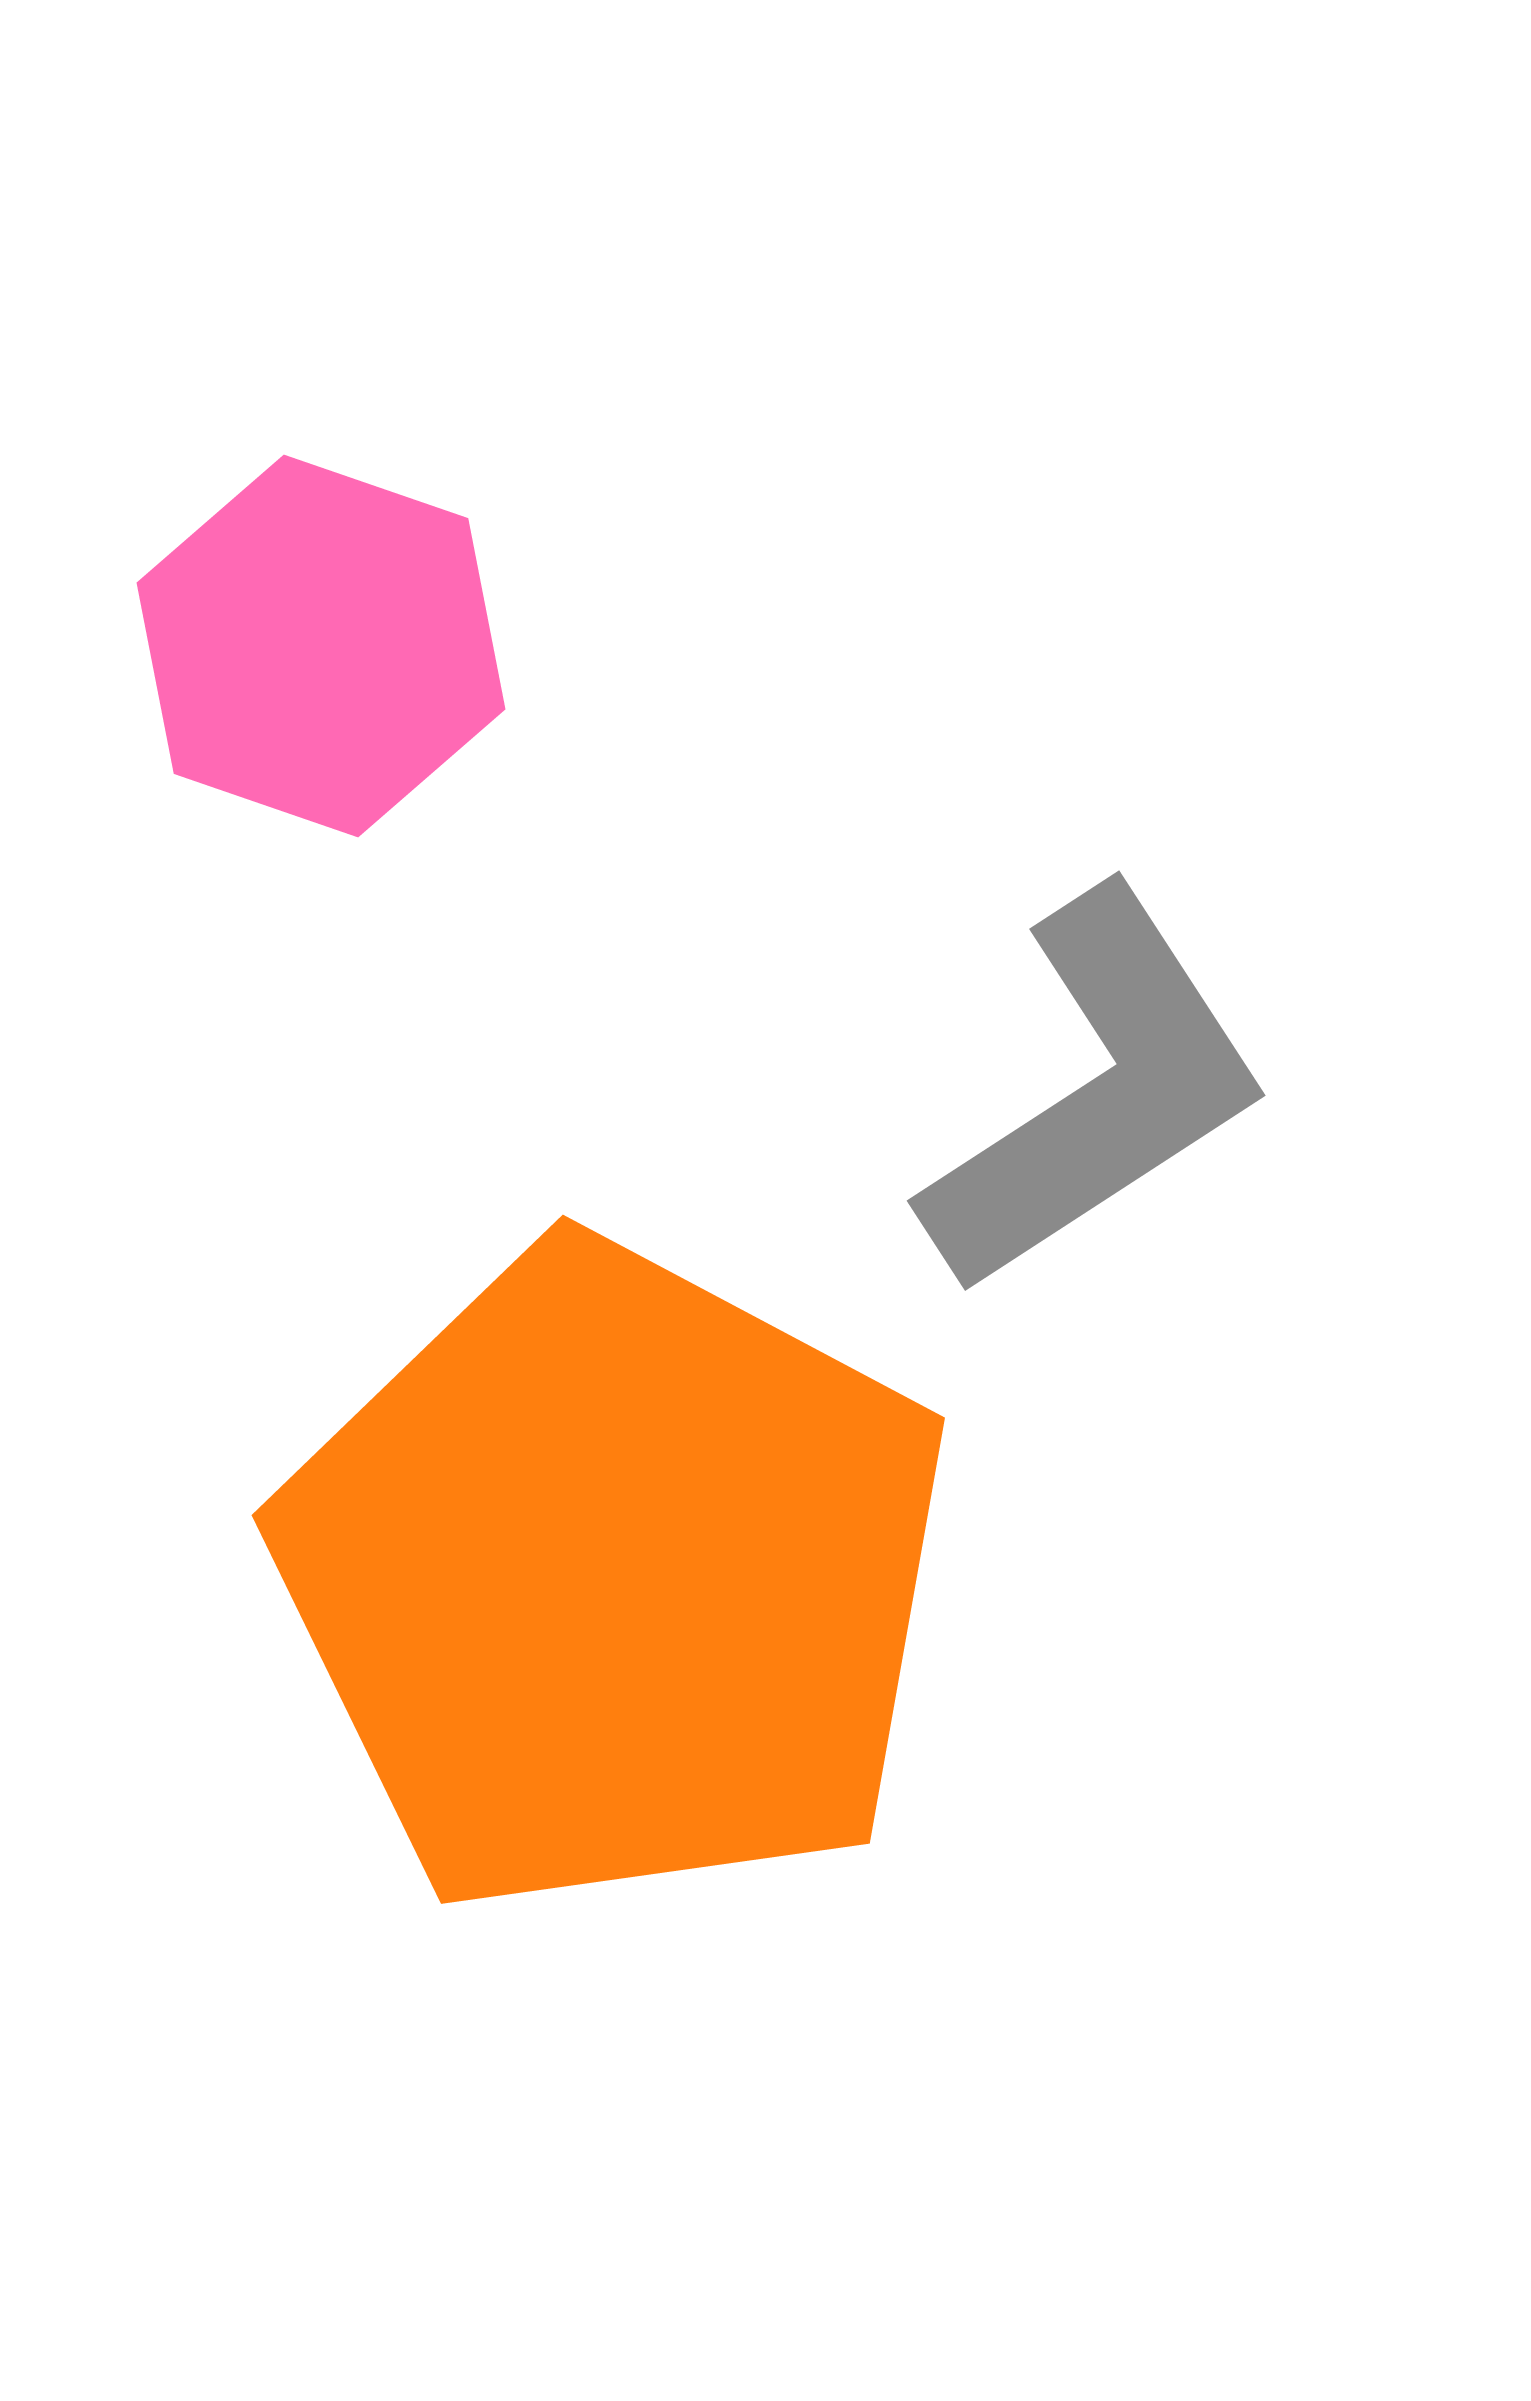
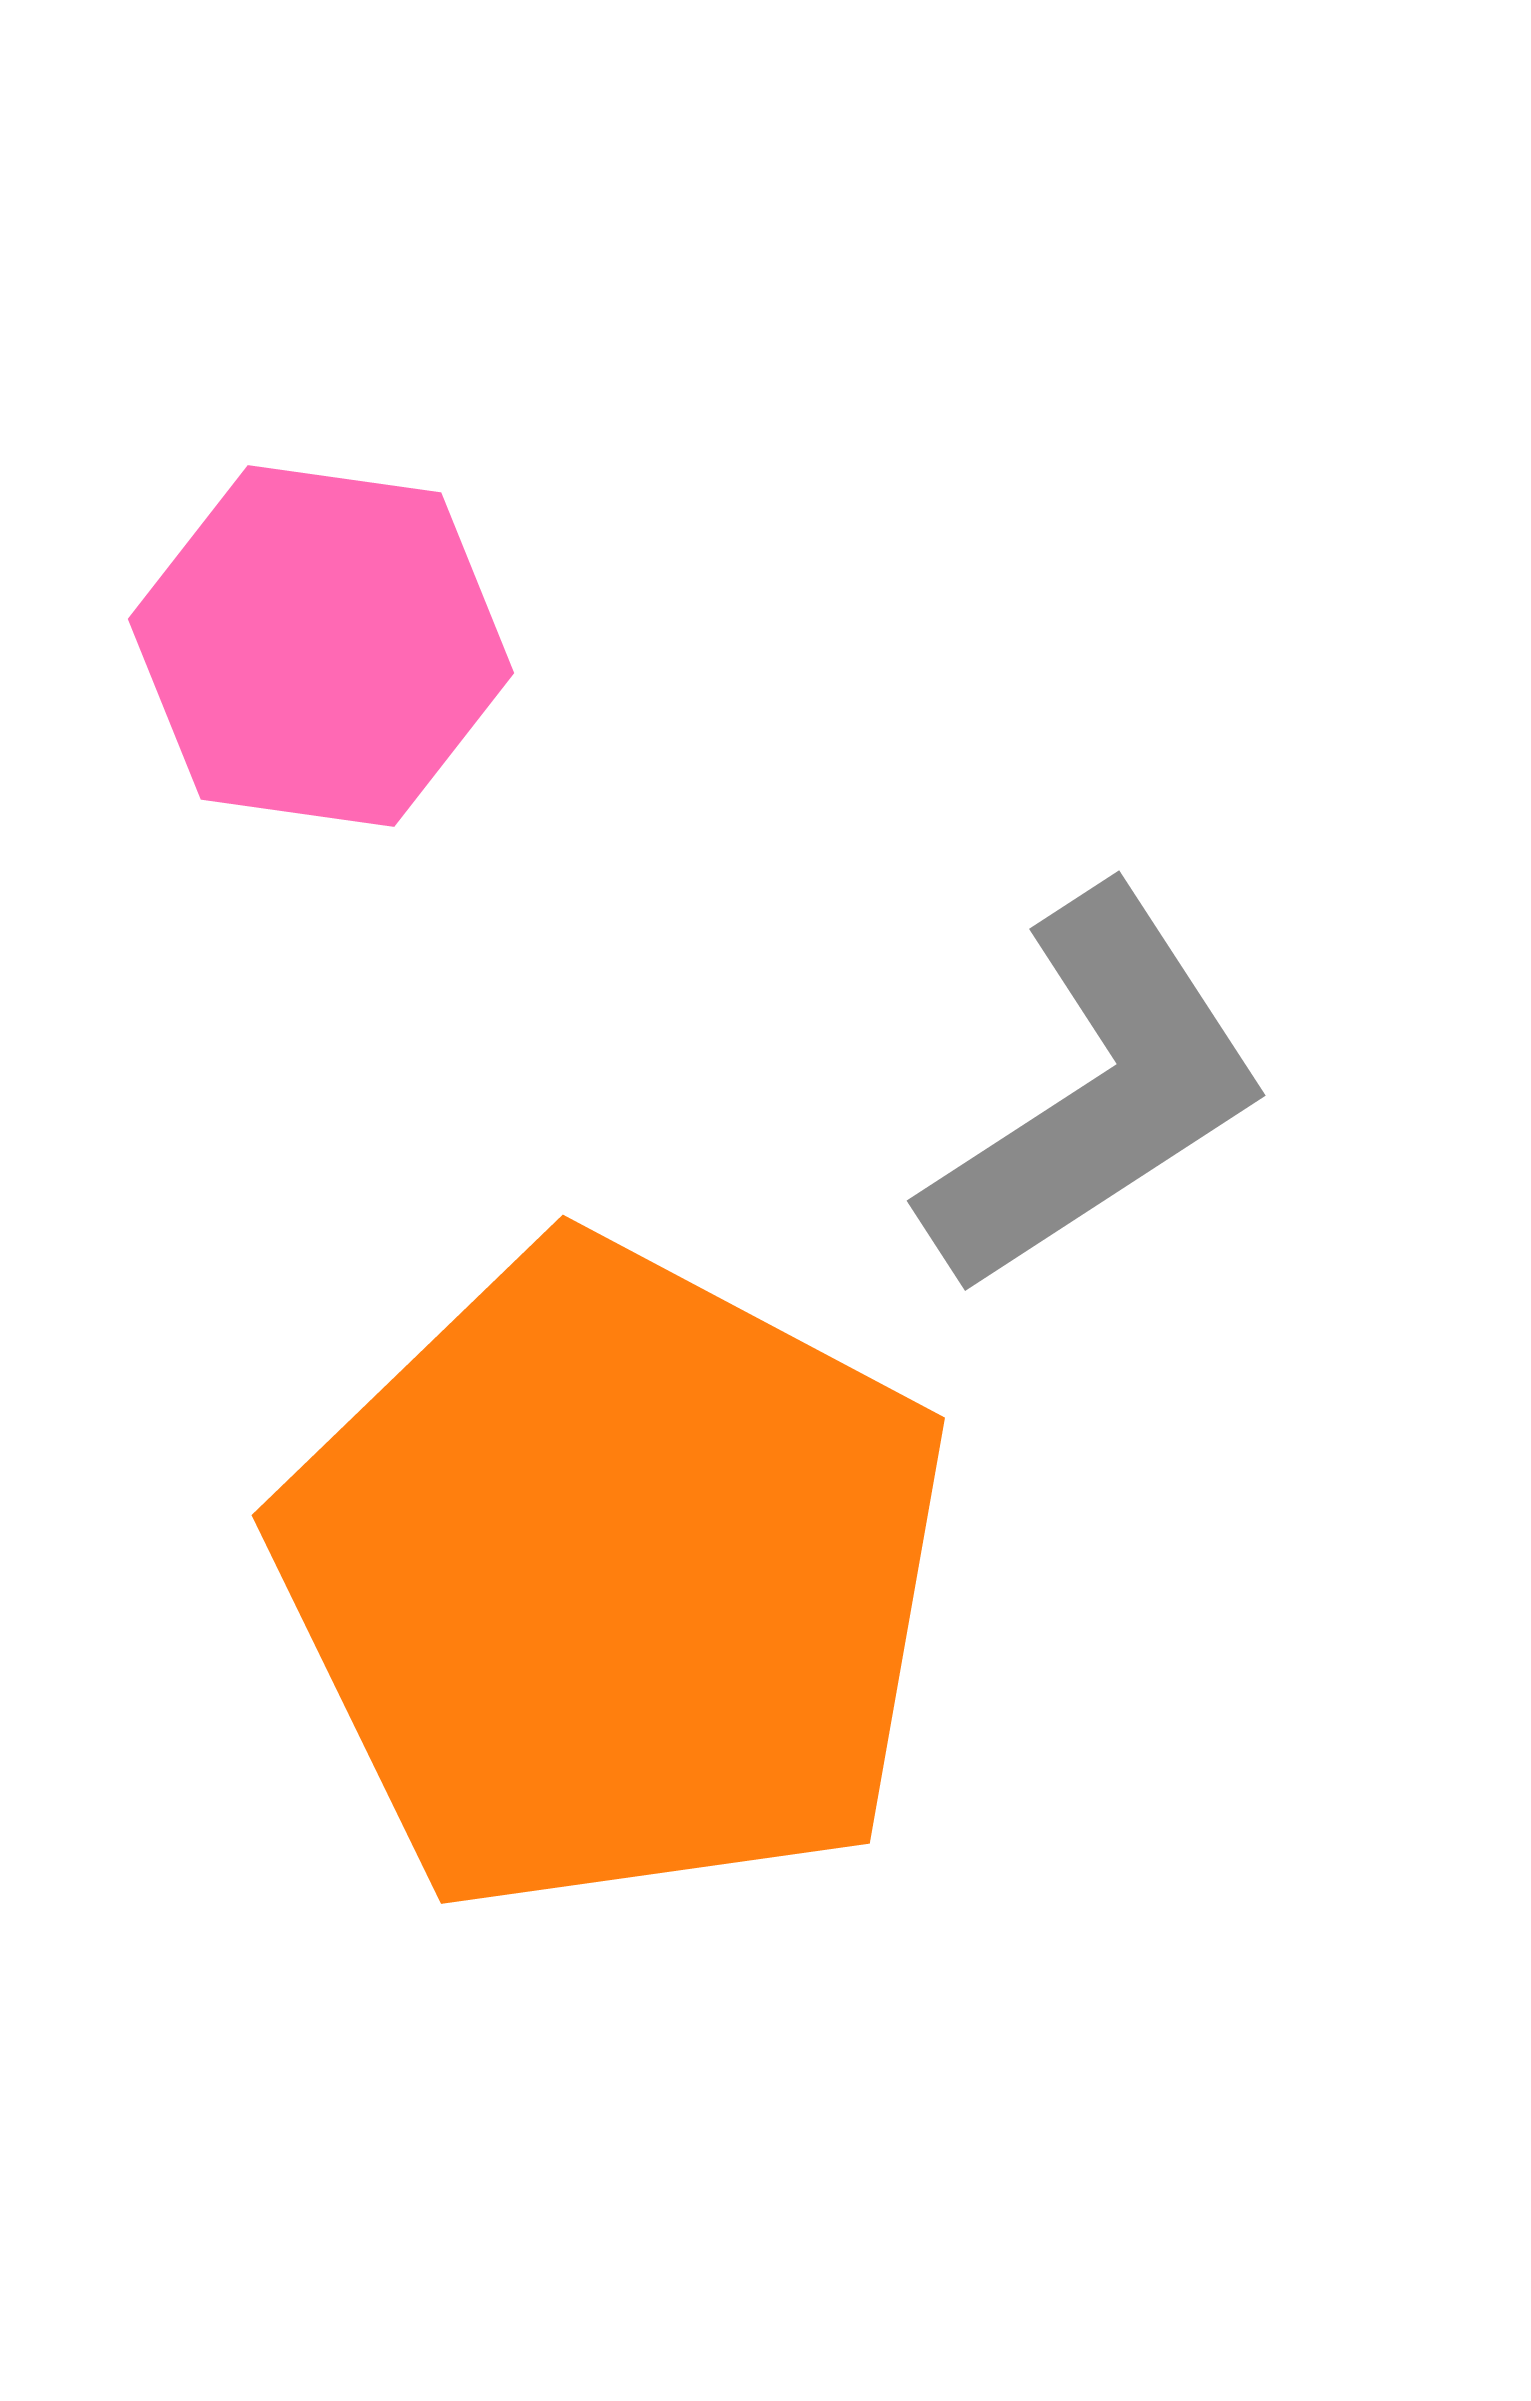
pink hexagon: rotated 11 degrees counterclockwise
